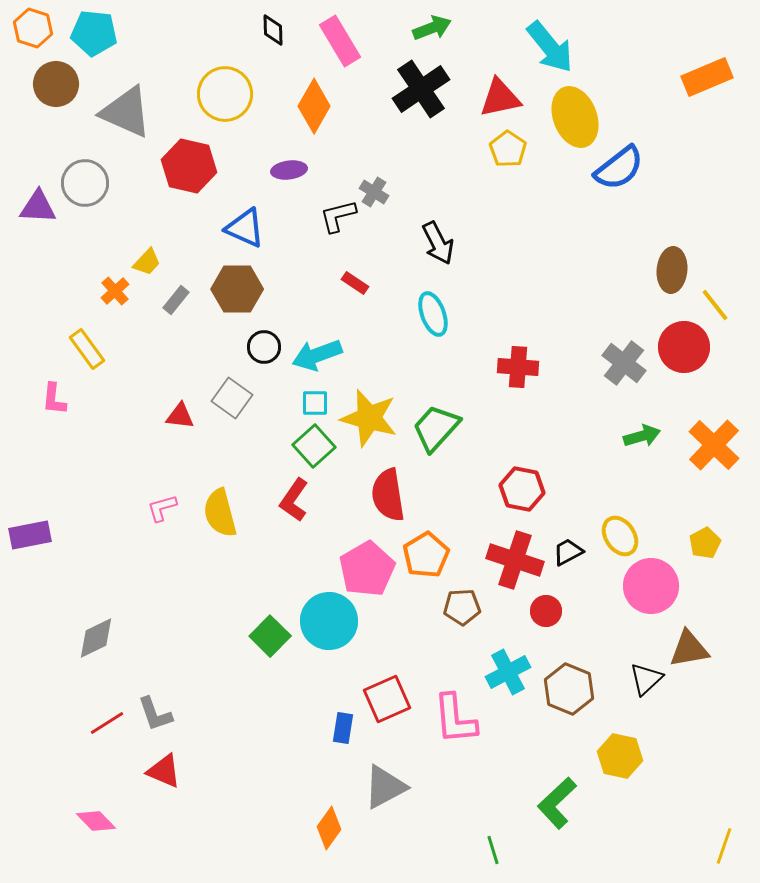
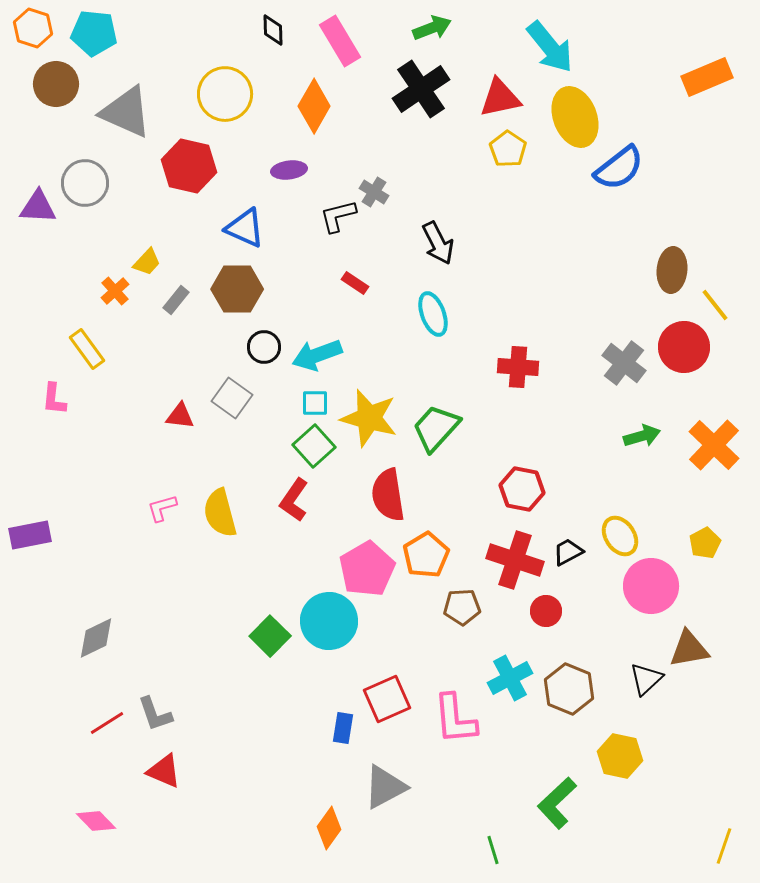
cyan cross at (508, 672): moved 2 px right, 6 px down
